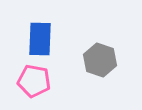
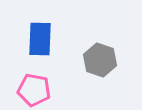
pink pentagon: moved 9 px down
